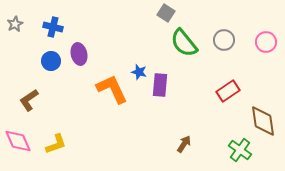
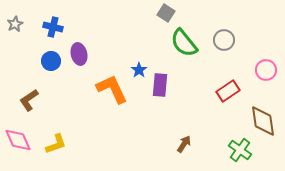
pink circle: moved 28 px down
blue star: moved 2 px up; rotated 21 degrees clockwise
pink diamond: moved 1 px up
